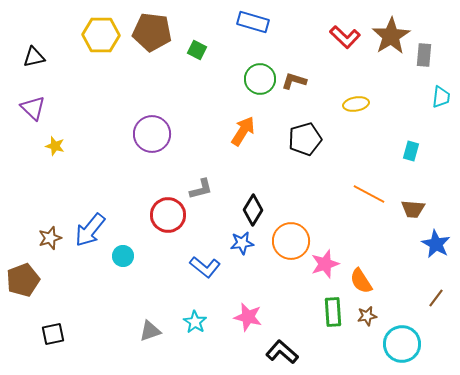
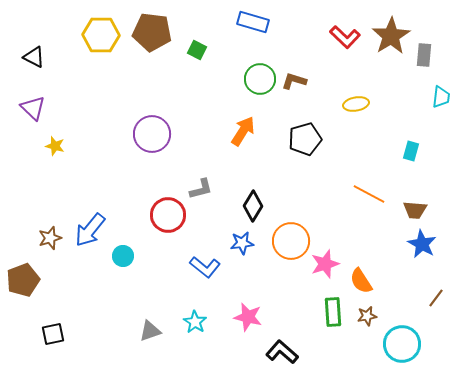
black triangle at (34, 57): rotated 40 degrees clockwise
brown trapezoid at (413, 209): moved 2 px right, 1 px down
black diamond at (253, 210): moved 4 px up
blue star at (436, 244): moved 14 px left
